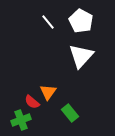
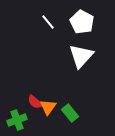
white pentagon: moved 1 px right, 1 px down
orange triangle: moved 15 px down
red semicircle: moved 3 px right
green cross: moved 4 px left
